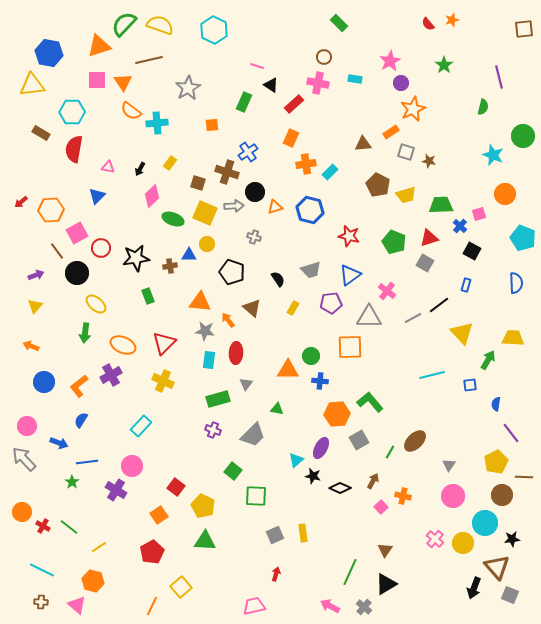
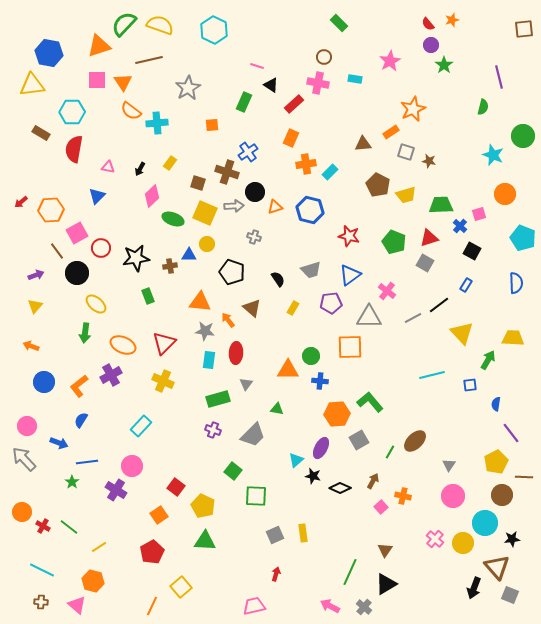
purple circle at (401, 83): moved 30 px right, 38 px up
blue rectangle at (466, 285): rotated 16 degrees clockwise
